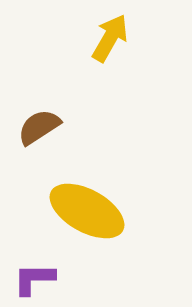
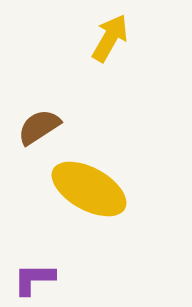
yellow ellipse: moved 2 px right, 22 px up
